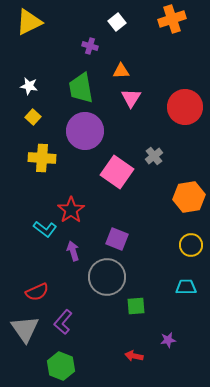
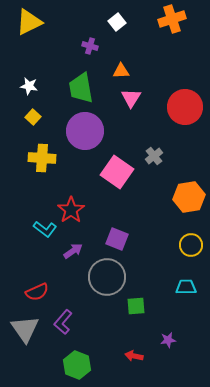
purple arrow: rotated 72 degrees clockwise
green hexagon: moved 16 px right, 1 px up
